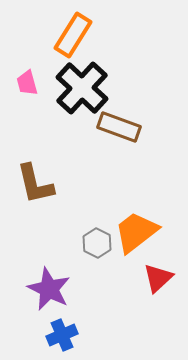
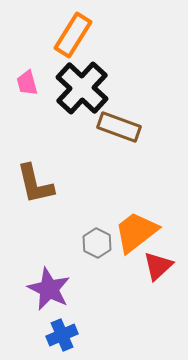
red triangle: moved 12 px up
